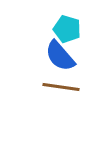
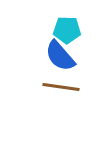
cyan pentagon: moved 1 px down; rotated 16 degrees counterclockwise
